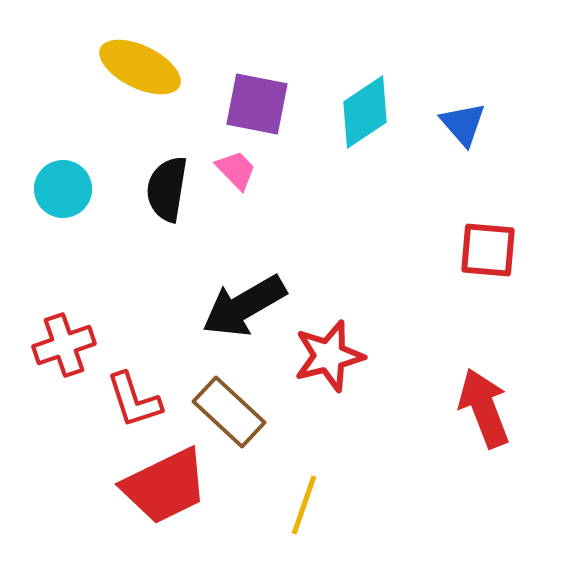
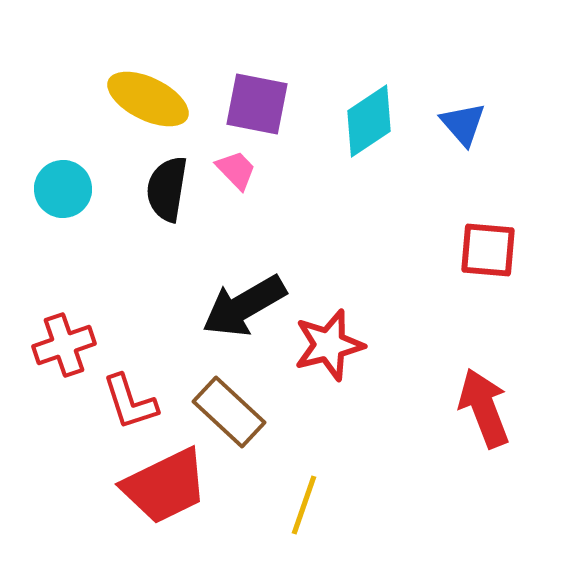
yellow ellipse: moved 8 px right, 32 px down
cyan diamond: moved 4 px right, 9 px down
red star: moved 11 px up
red L-shape: moved 4 px left, 2 px down
